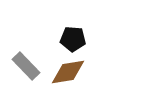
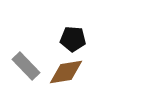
brown diamond: moved 2 px left
